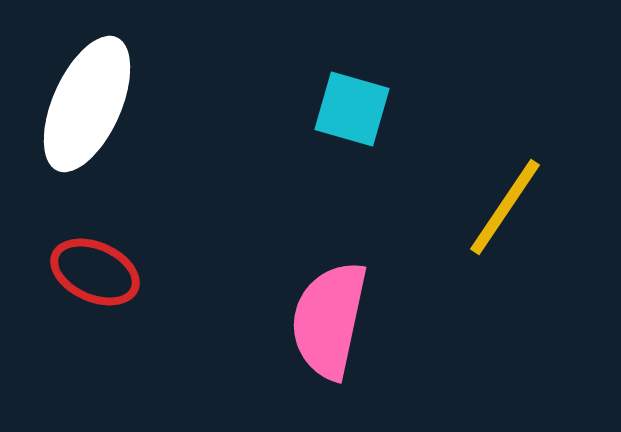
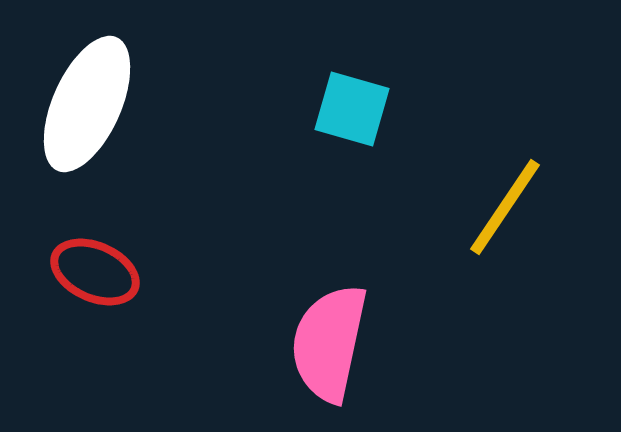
pink semicircle: moved 23 px down
